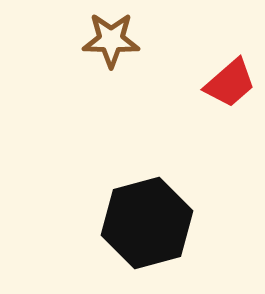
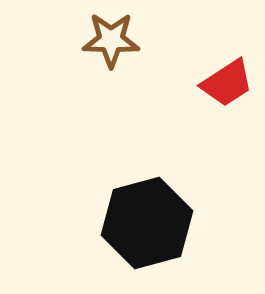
red trapezoid: moved 3 px left; rotated 8 degrees clockwise
